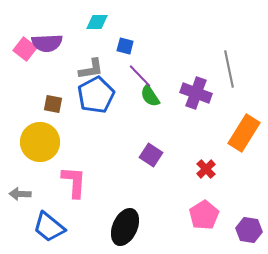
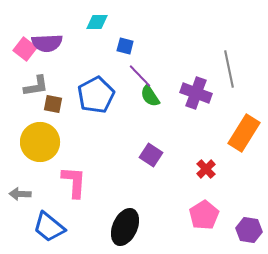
gray L-shape: moved 55 px left, 17 px down
